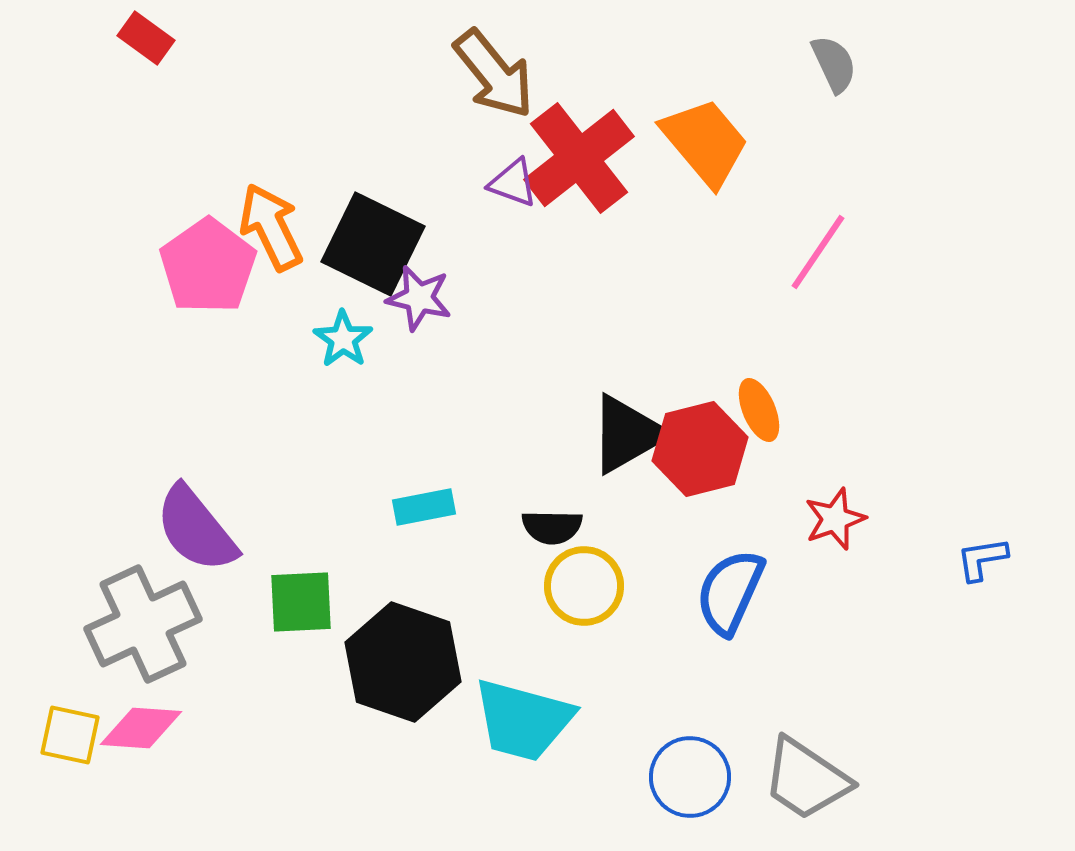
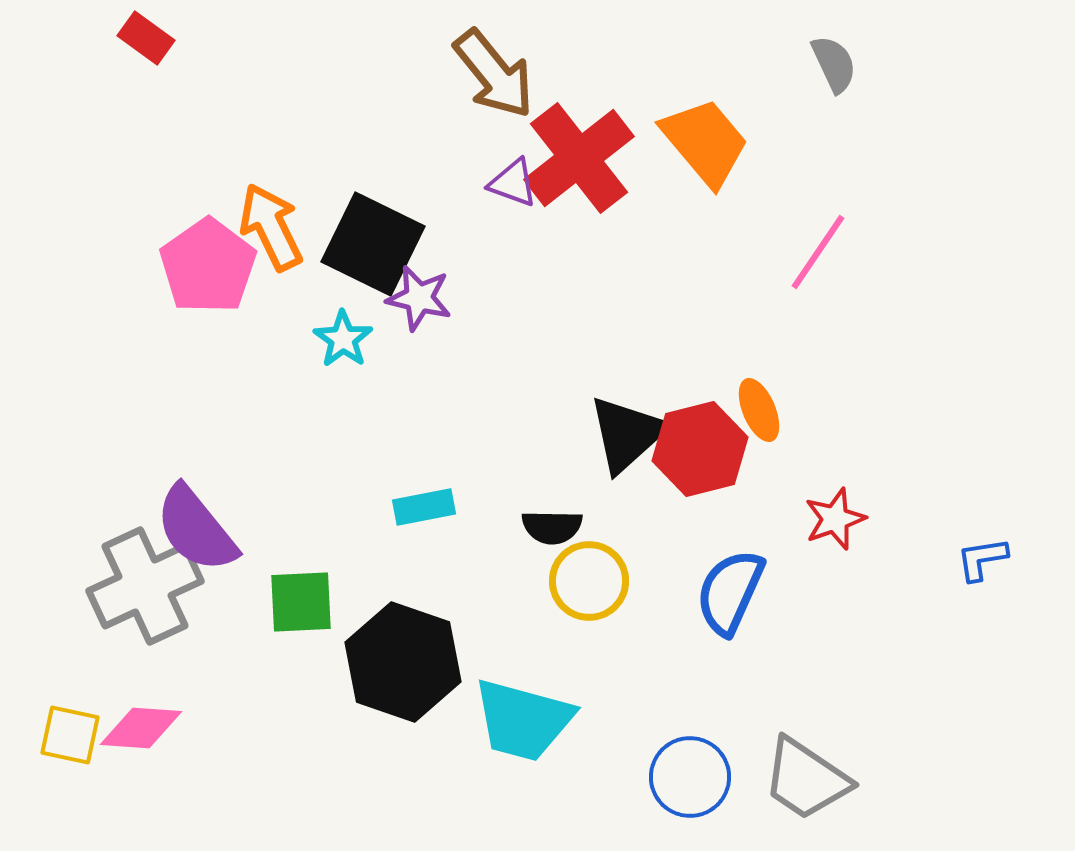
black triangle: rotated 12 degrees counterclockwise
yellow circle: moved 5 px right, 5 px up
gray cross: moved 2 px right, 38 px up
